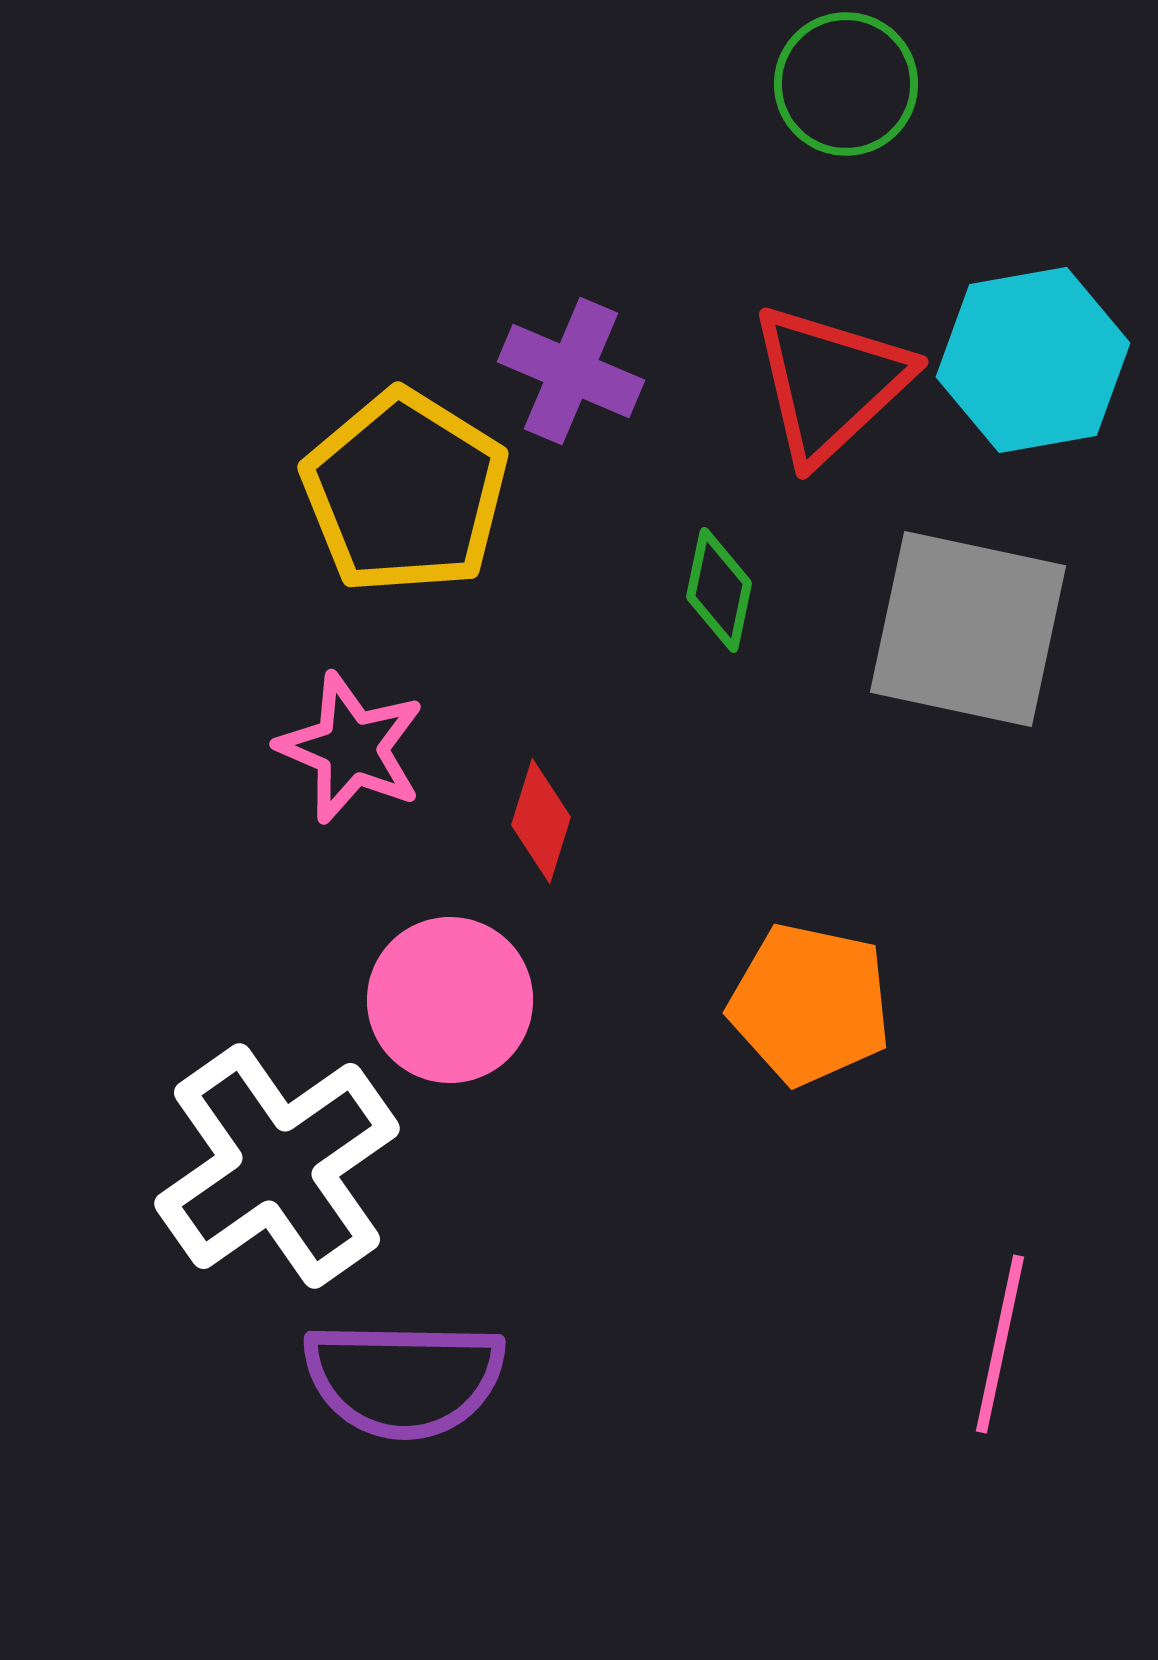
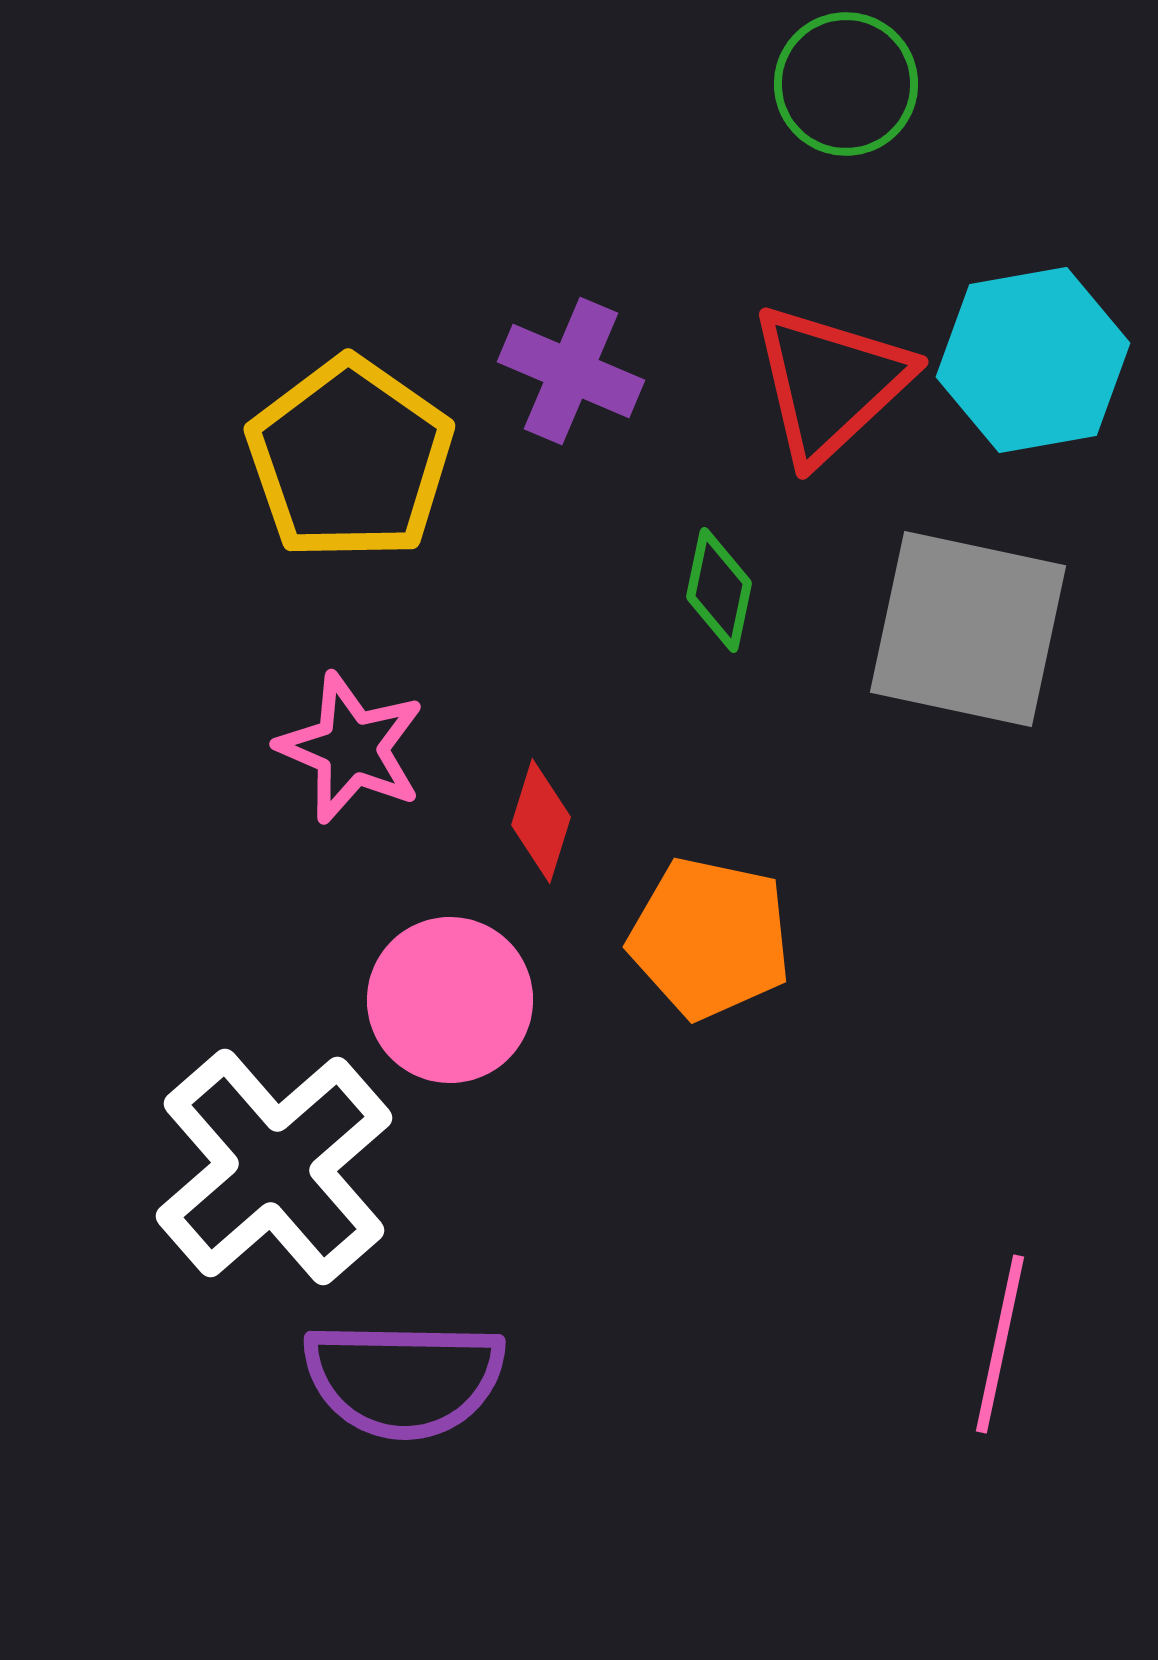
yellow pentagon: moved 55 px left, 33 px up; rotated 3 degrees clockwise
orange pentagon: moved 100 px left, 66 px up
white cross: moved 3 px left, 1 px down; rotated 6 degrees counterclockwise
